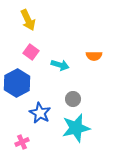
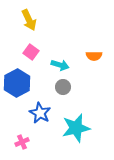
yellow arrow: moved 1 px right
gray circle: moved 10 px left, 12 px up
